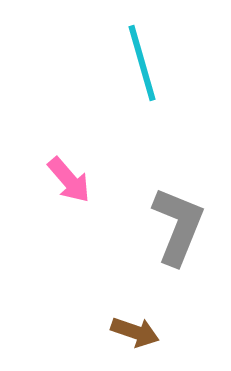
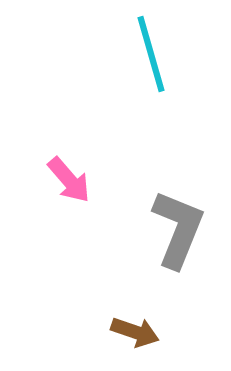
cyan line: moved 9 px right, 9 px up
gray L-shape: moved 3 px down
